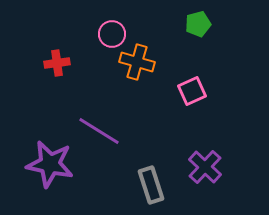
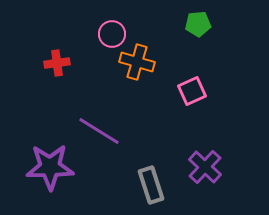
green pentagon: rotated 10 degrees clockwise
purple star: moved 3 px down; rotated 12 degrees counterclockwise
